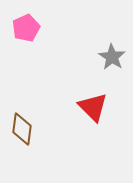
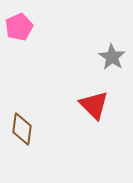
pink pentagon: moved 7 px left, 1 px up
red triangle: moved 1 px right, 2 px up
